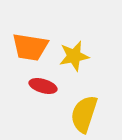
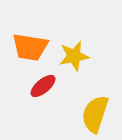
red ellipse: rotated 56 degrees counterclockwise
yellow semicircle: moved 11 px right
